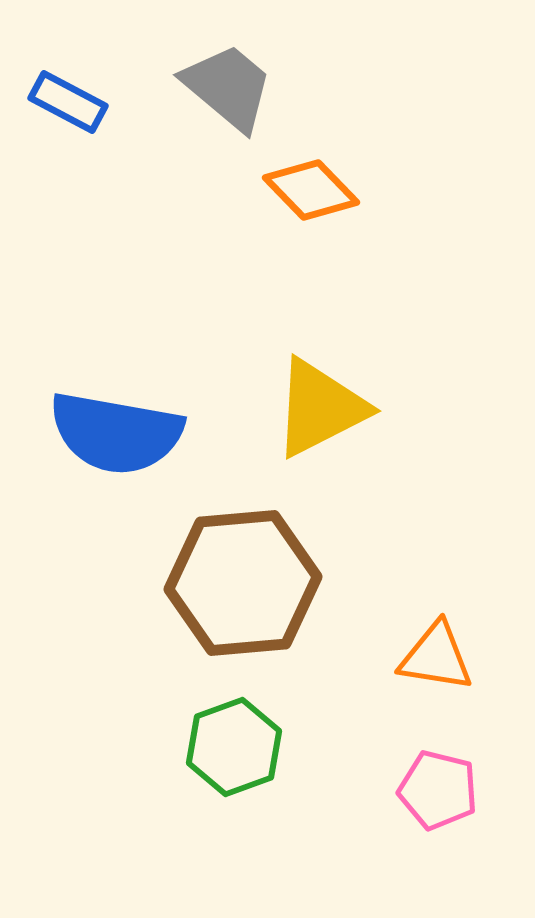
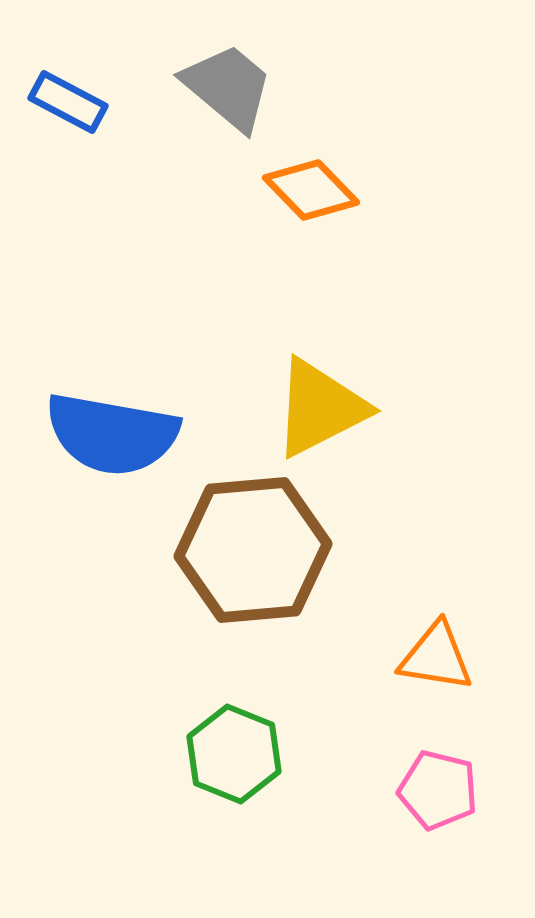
blue semicircle: moved 4 px left, 1 px down
brown hexagon: moved 10 px right, 33 px up
green hexagon: moved 7 px down; rotated 18 degrees counterclockwise
